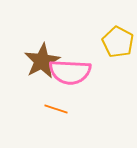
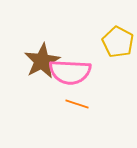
orange line: moved 21 px right, 5 px up
